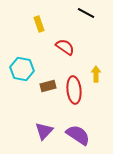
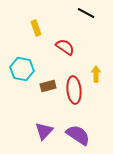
yellow rectangle: moved 3 px left, 4 px down
